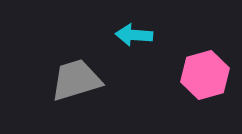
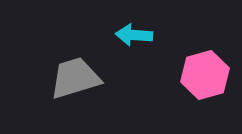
gray trapezoid: moved 1 px left, 2 px up
